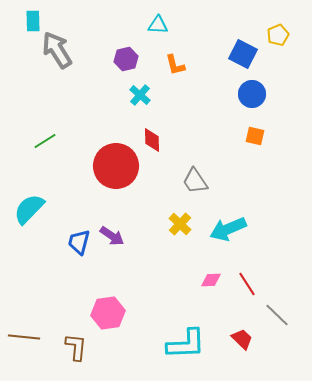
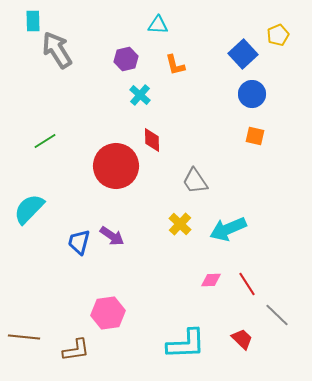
blue square: rotated 20 degrees clockwise
brown L-shape: moved 3 px down; rotated 76 degrees clockwise
